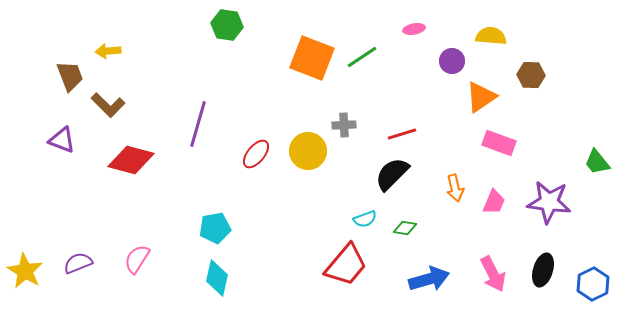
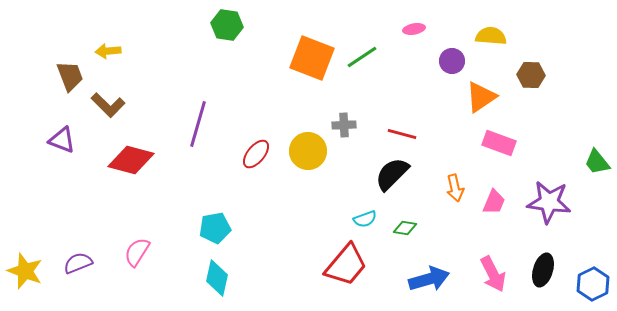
red line: rotated 32 degrees clockwise
pink semicircle: moved 7 px up
yellow star: rotated 9 degrees counterclockwise
